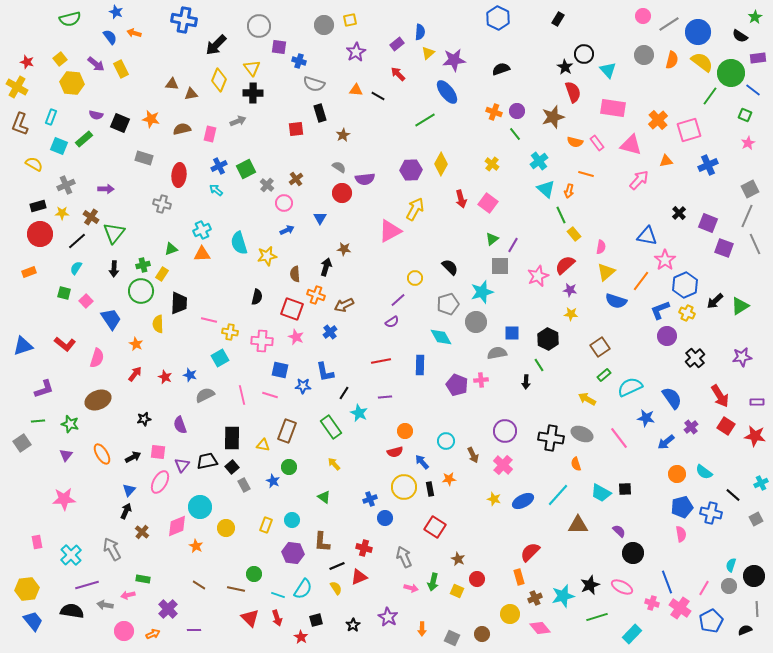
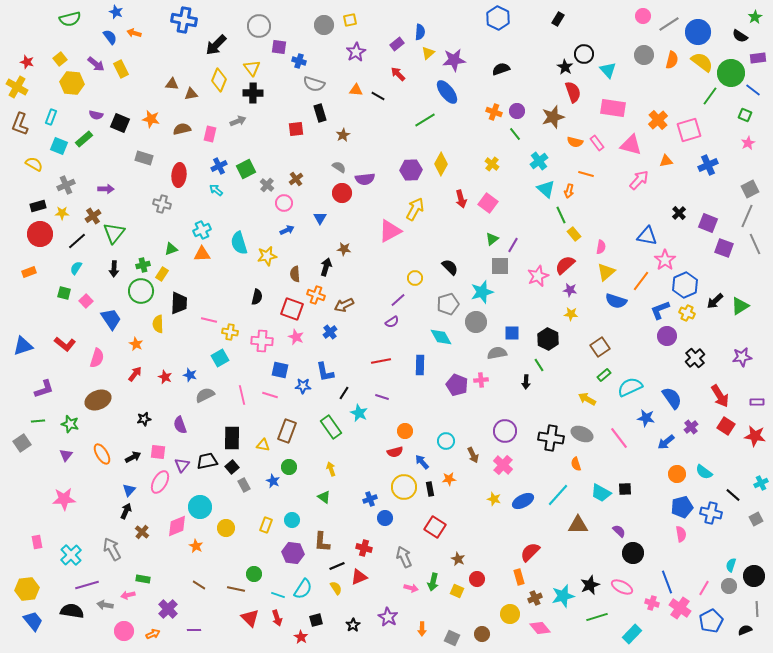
brown cross at (91, 217): moved 2 px right, 1 px up; rotated 21 degrees clockwise
purple line at (385, 397): moved 3 px left; rotated 24 degrees clockwise
yellow arrow at (334, 464): moved 3 px left, 5 px down; rotated 24 degrees clockwise
